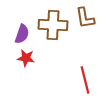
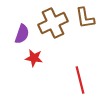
brown cross: moved 2 px up; rotated 28 degrees counterclockwise
red star: moved 8 px right
red line: moved 5 px left
